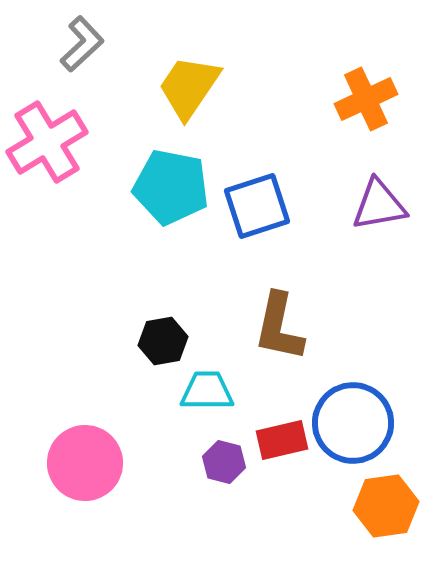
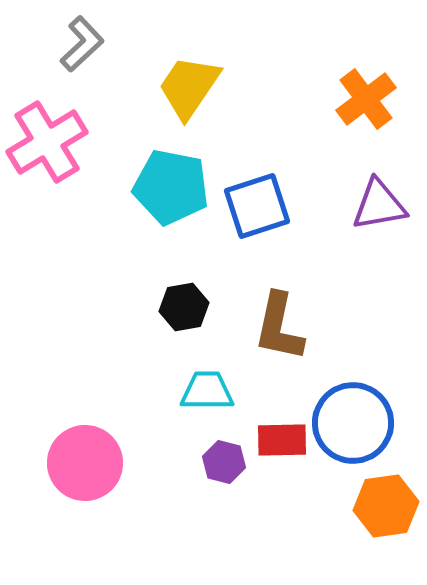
orange cross: rotated 12 degrees counterclockwise
black hexagon: moved 21 px right, 34 px up
red rectangle: rotated 12 degrees clockwise
